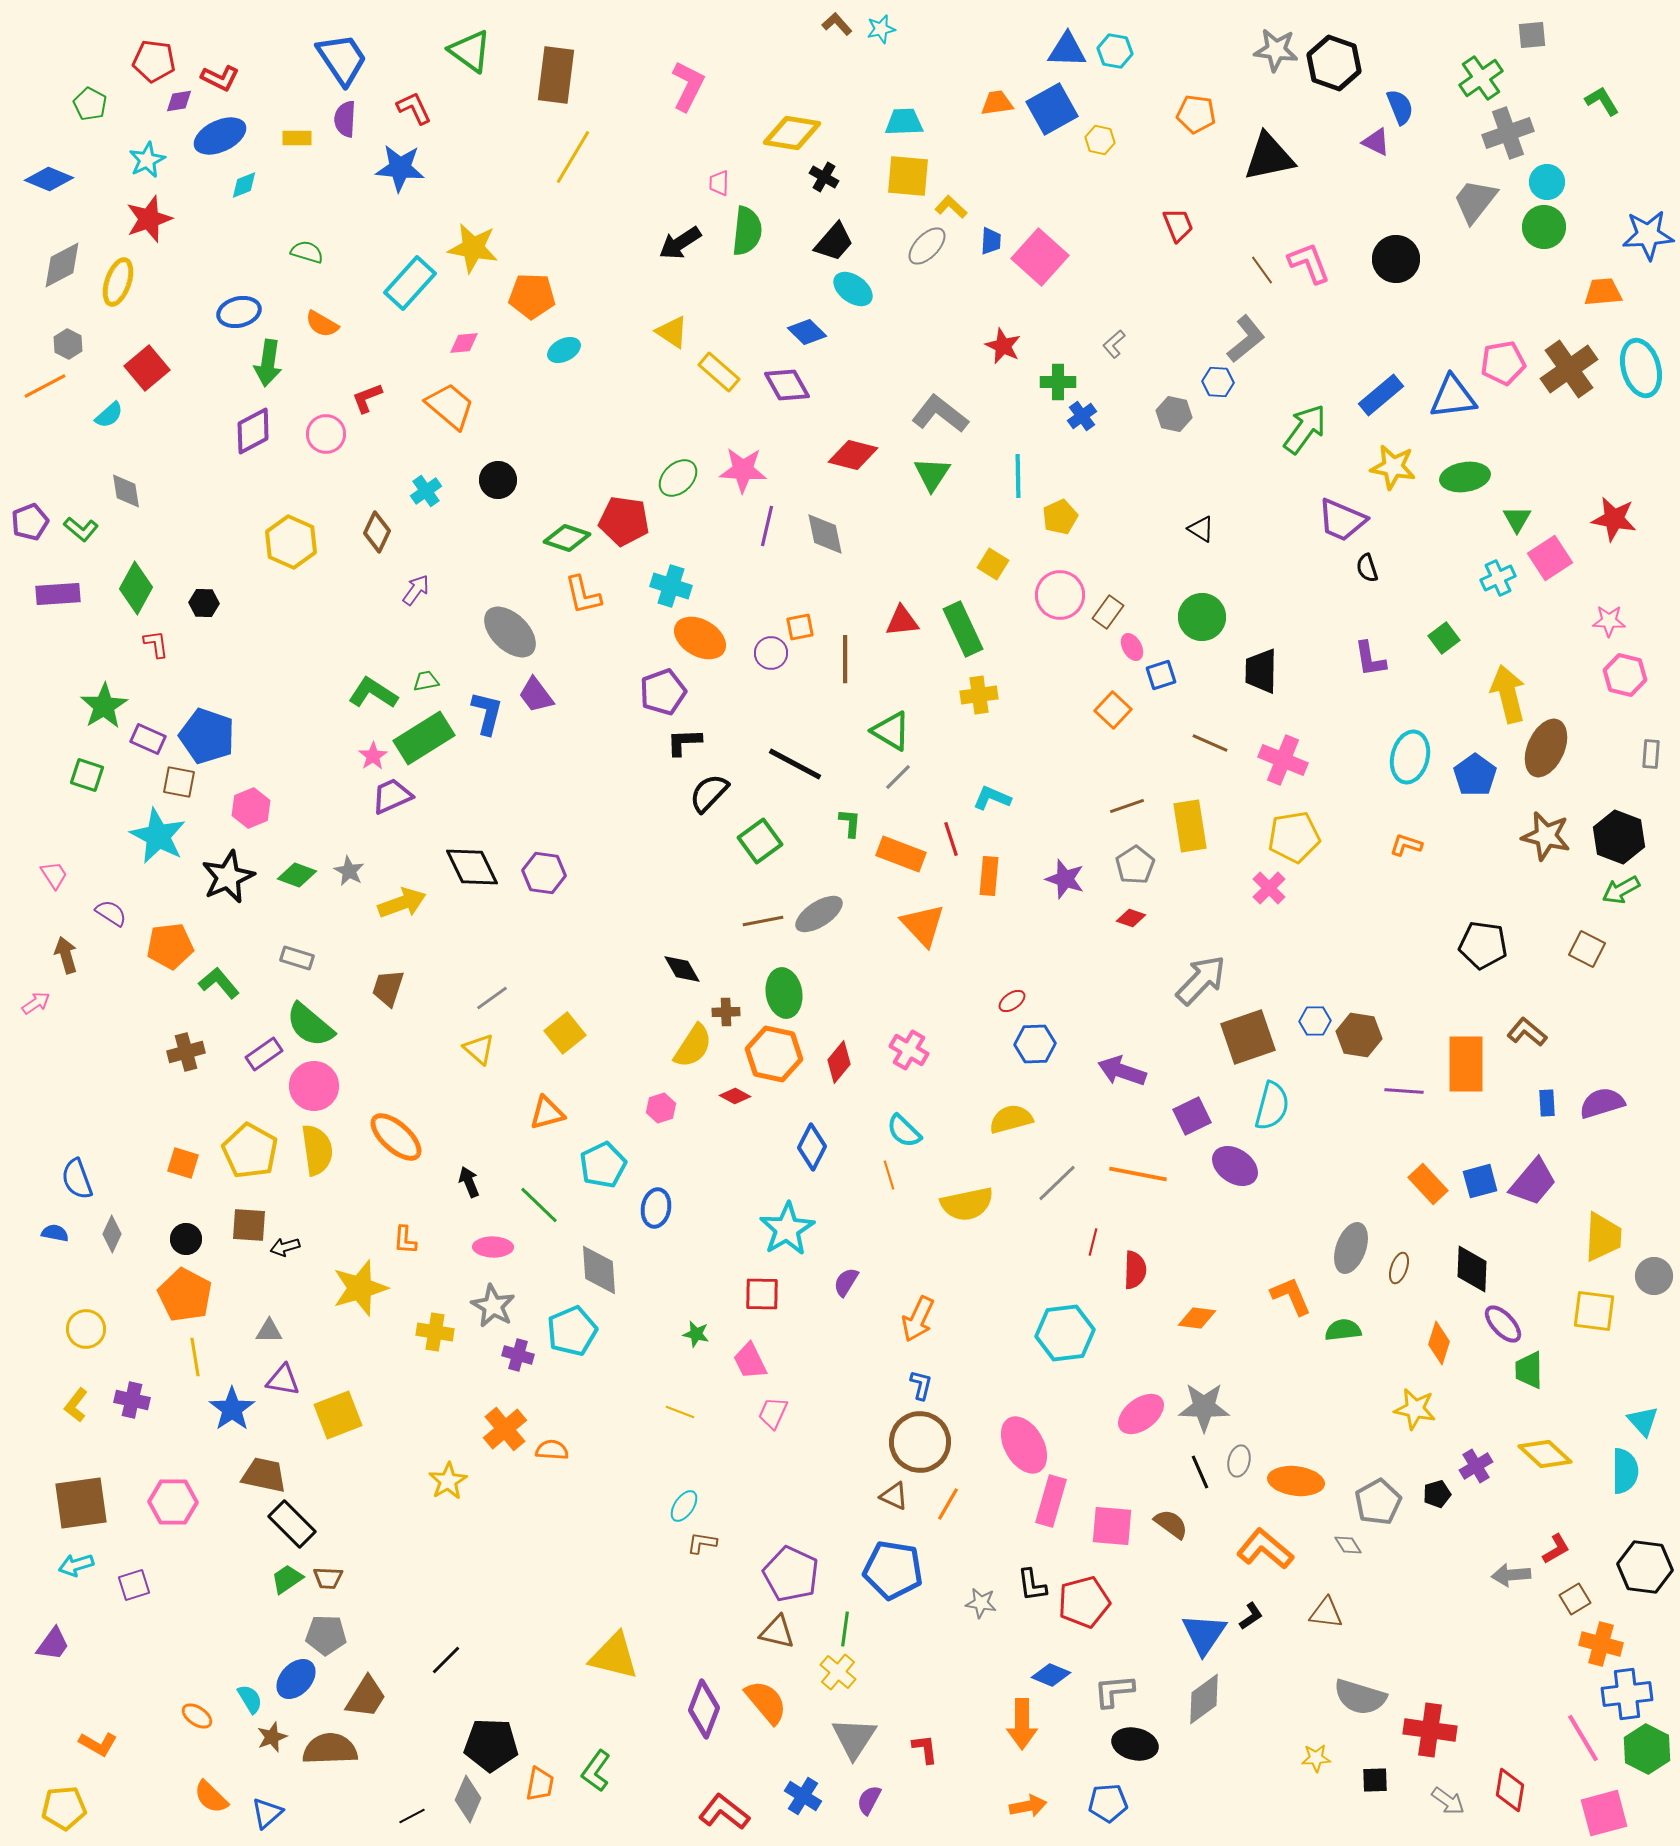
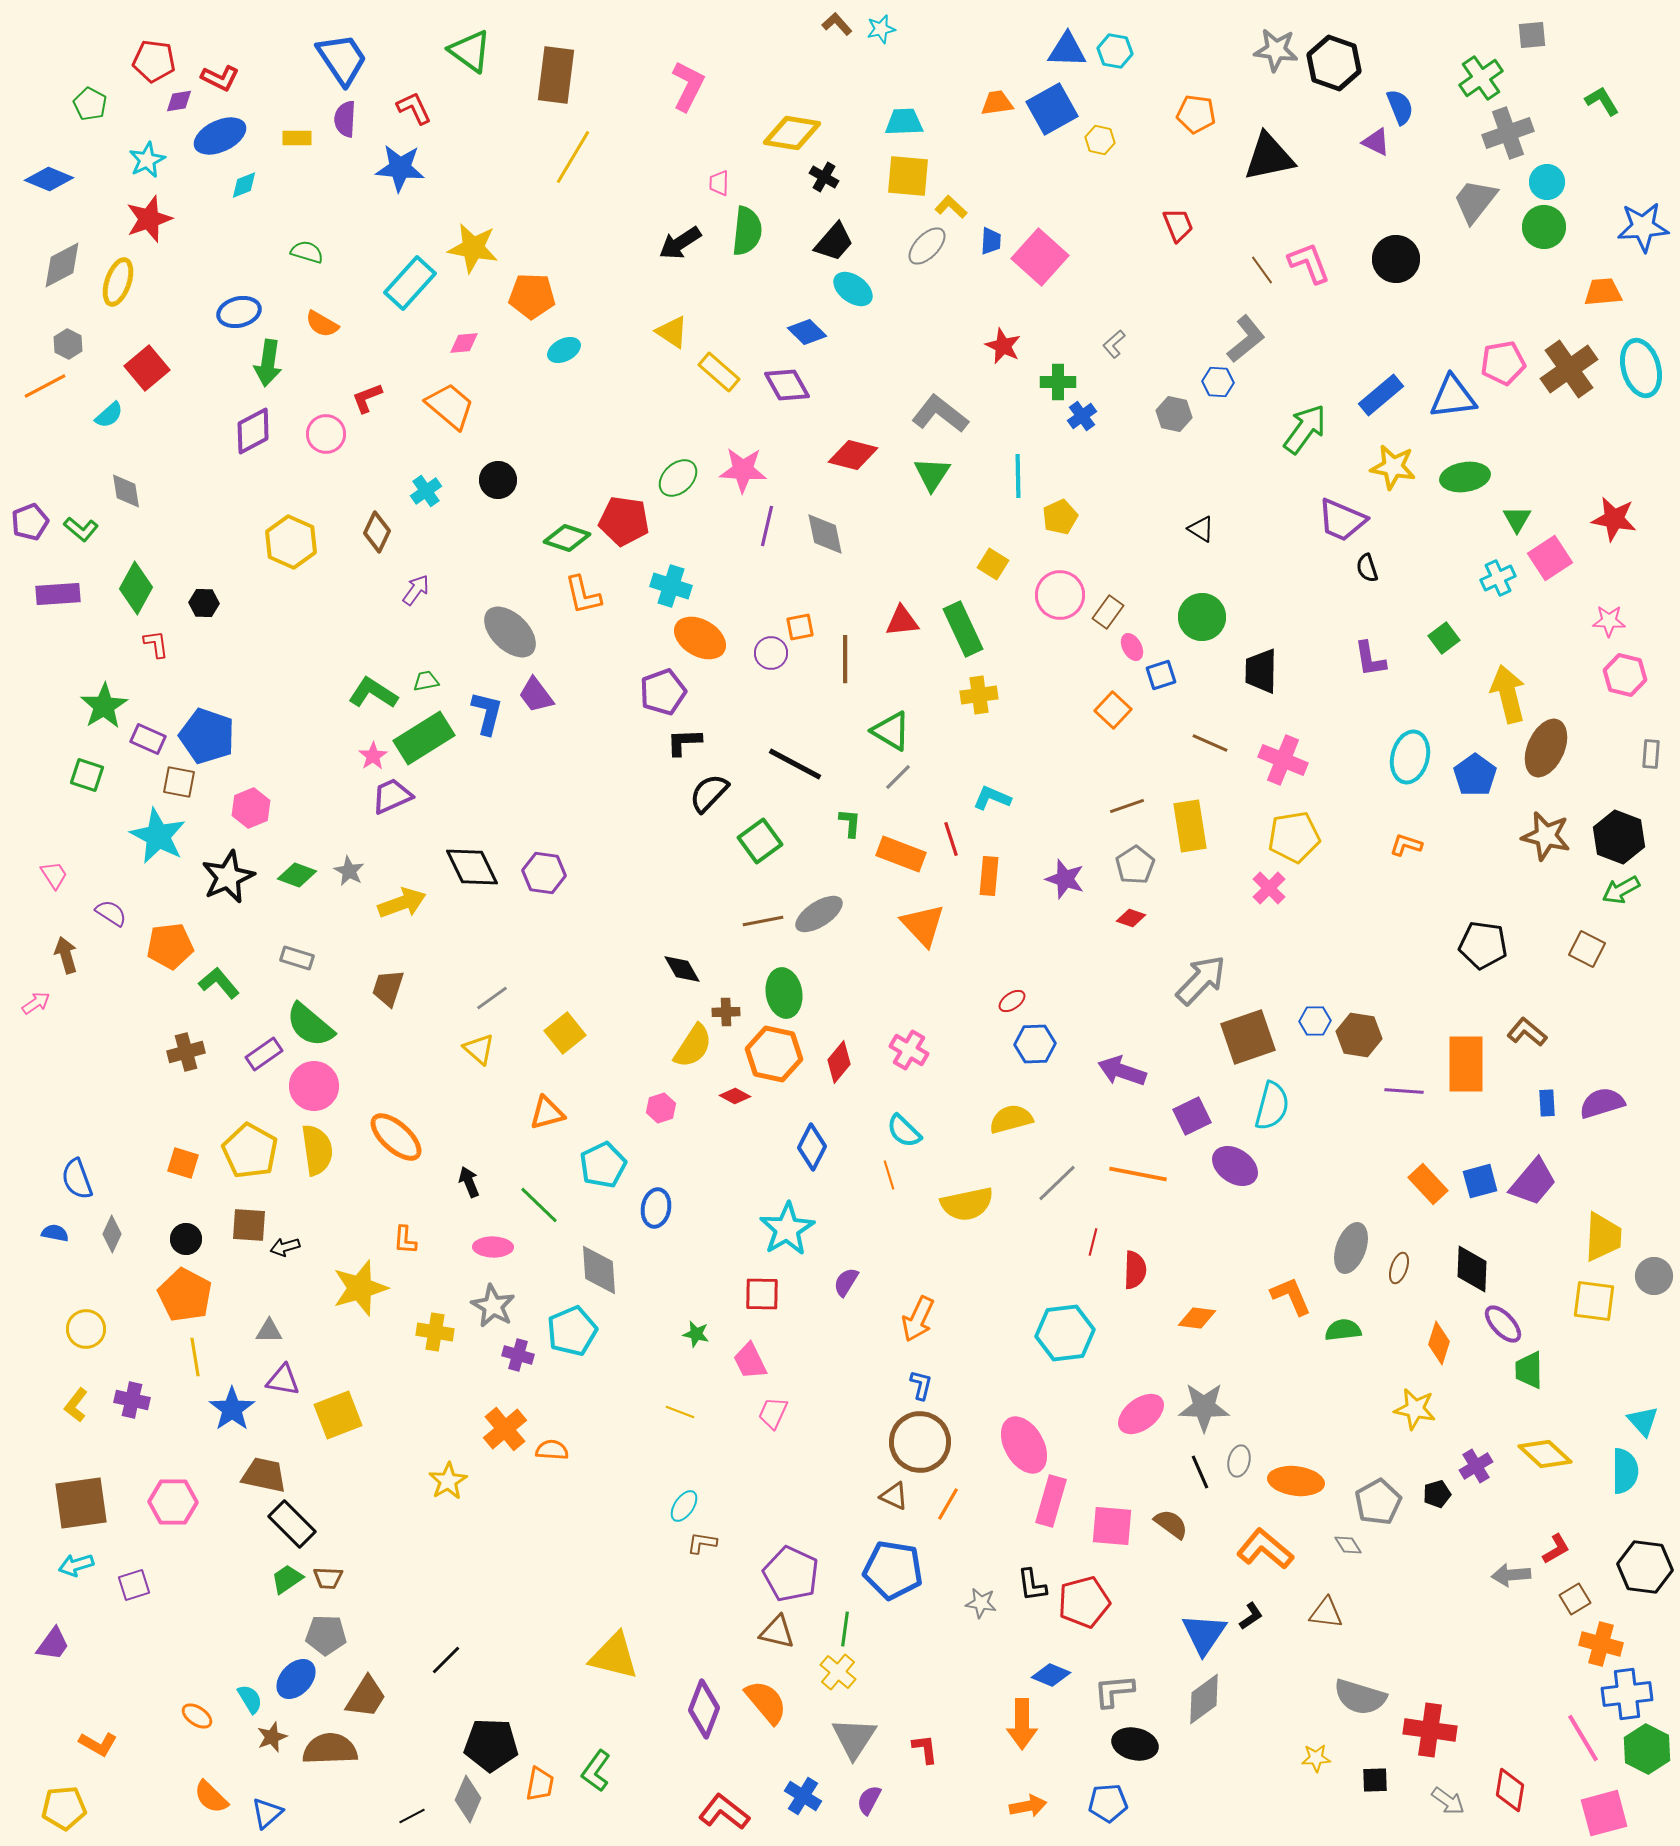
blue star at (1648, 235): moved 5 px left, 8 px up
yellow square at (1594, 1311): moved 10 px up
